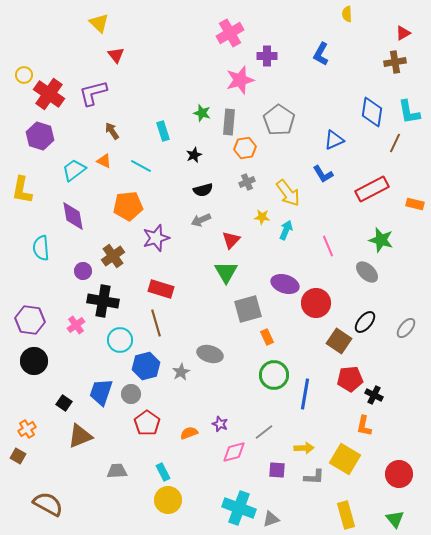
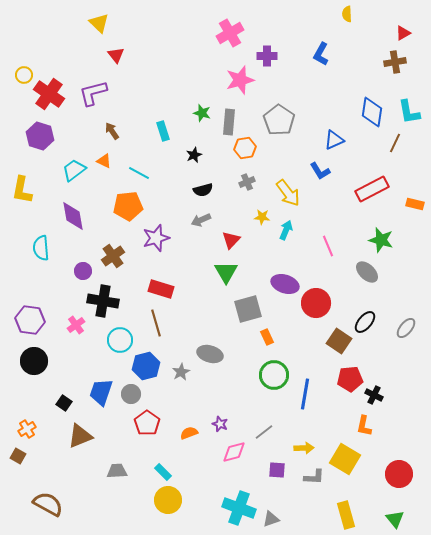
cyan line at (141, 166): moved 2 px left, 7 px down
blue L-shape at (323, 174): moved 3 px left, 3 px up
cyan rectangle at (163, 472): rotated 18 degrees counterclockwise
